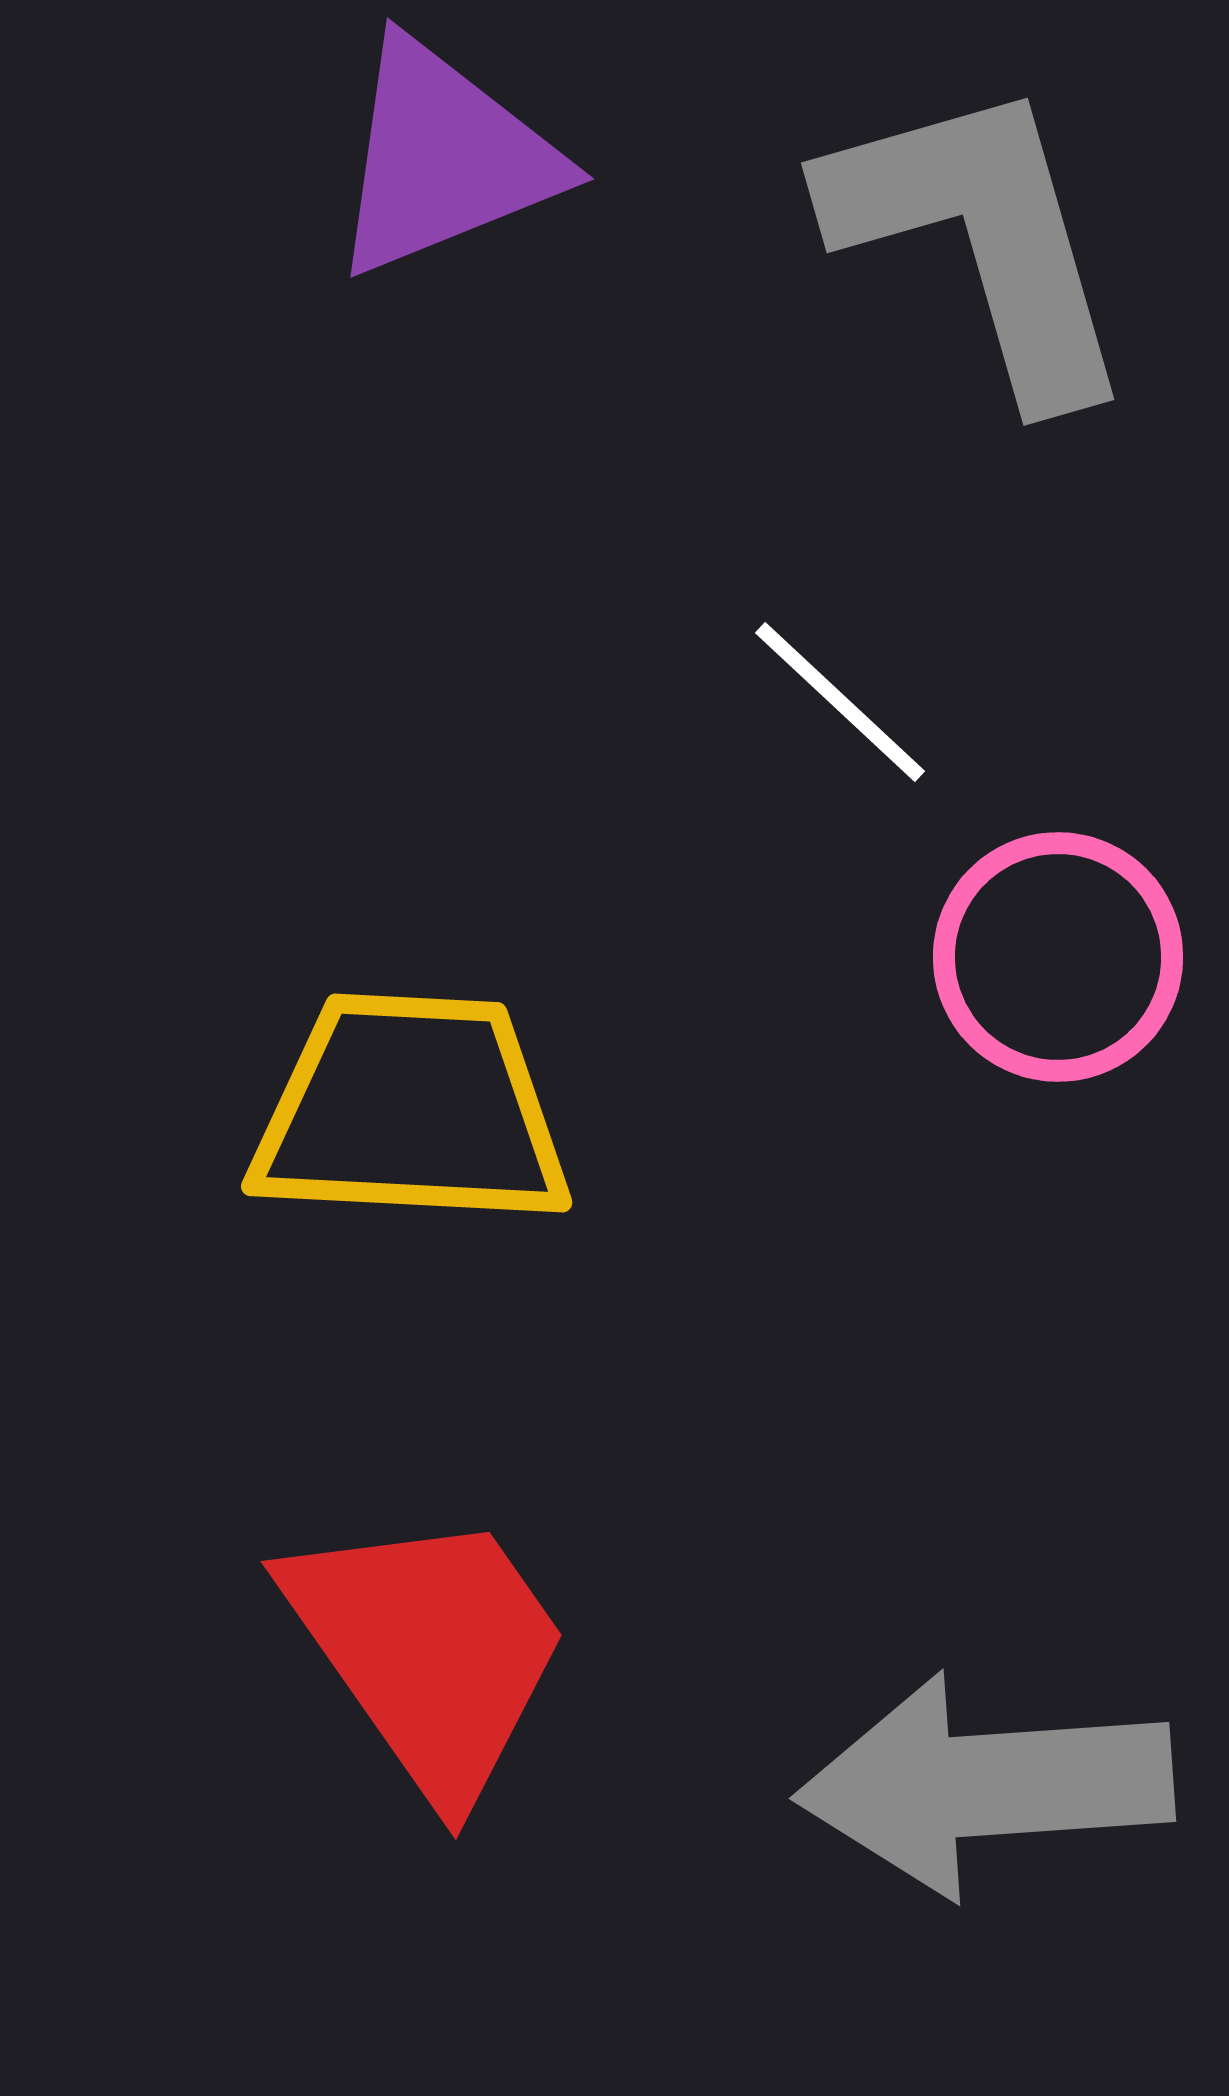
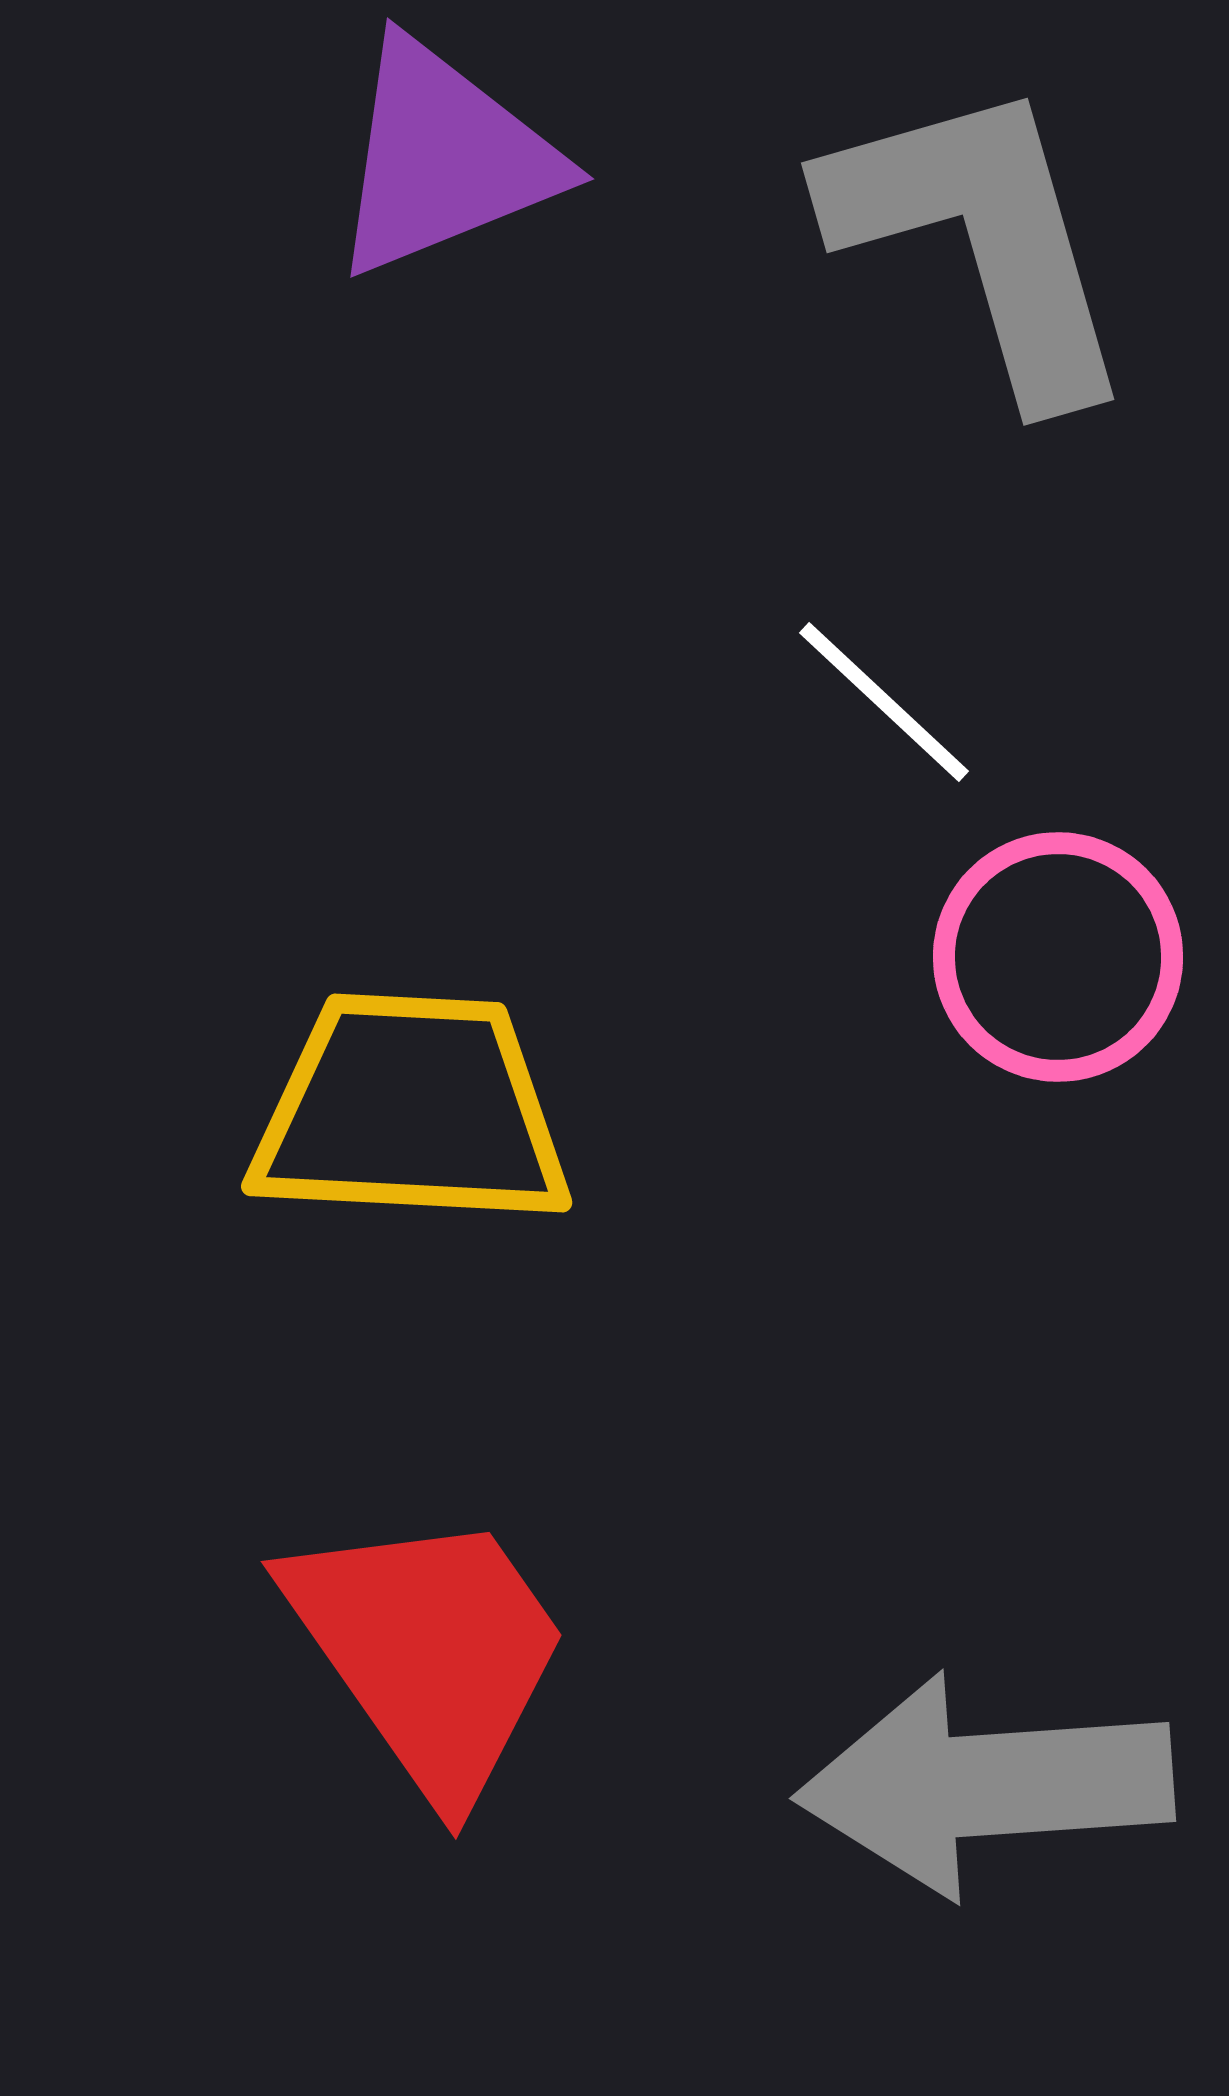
white line: moved 44 px right
